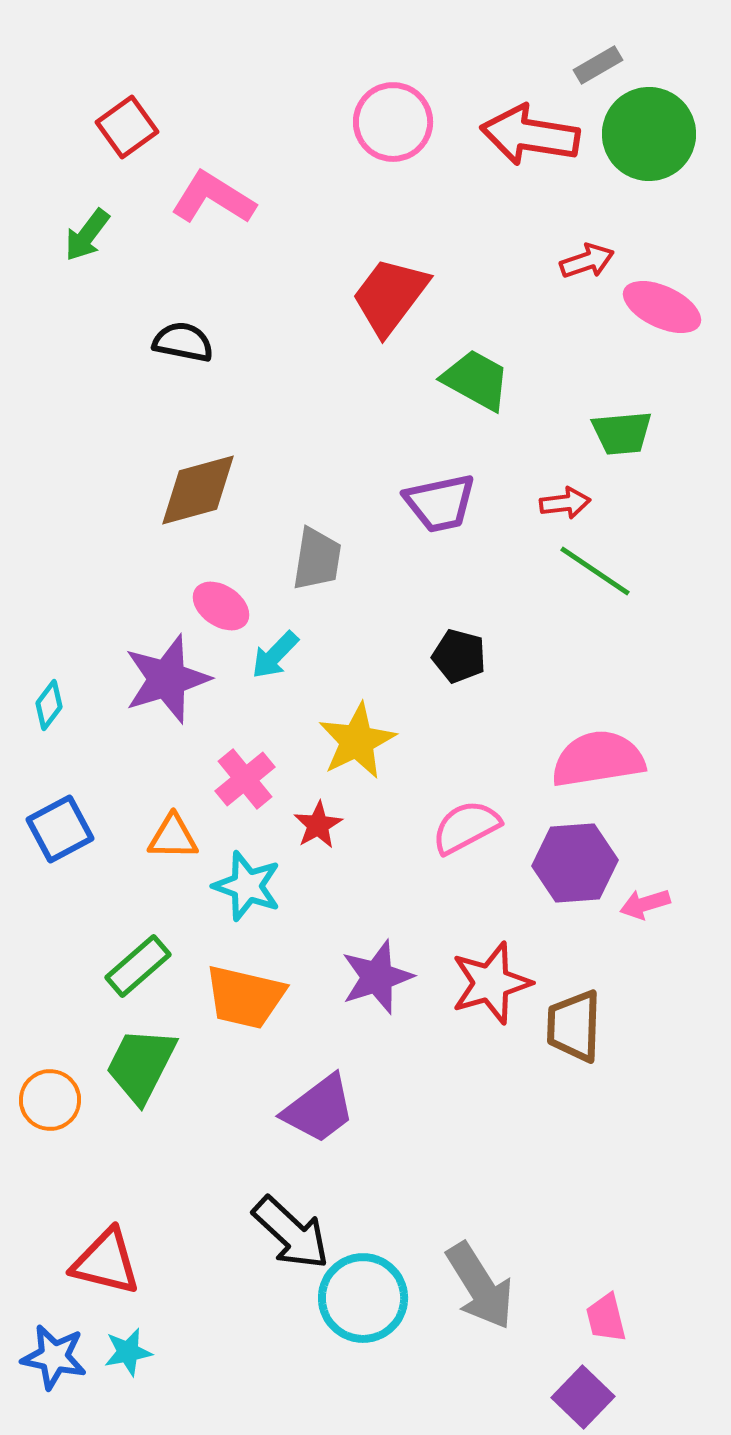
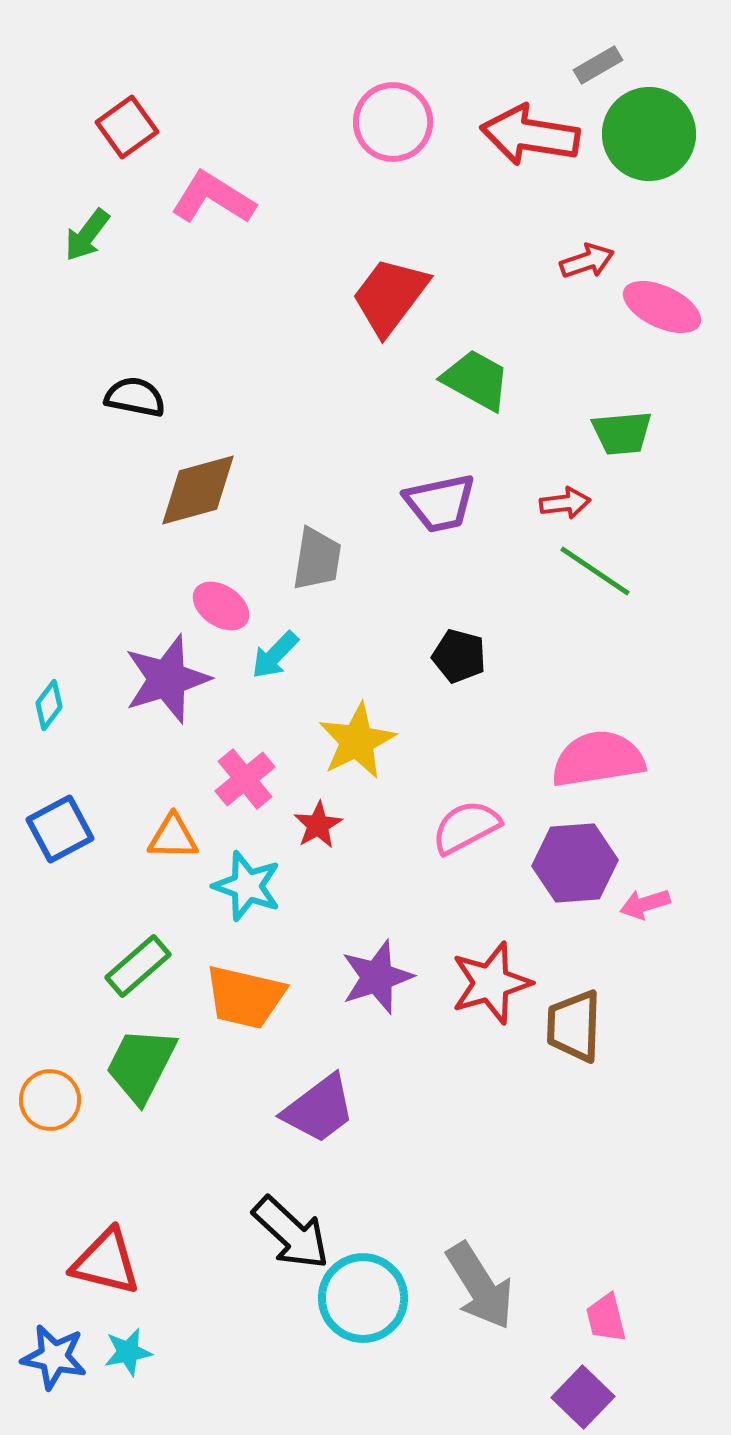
black semicircle at (183, 342): moved 48 px left, 55 px down
